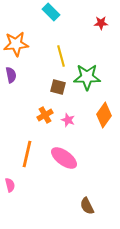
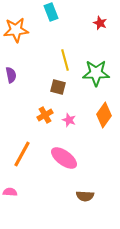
cyan rectangle: rotated 24 degrees clockwise
red star: moved 1 px left; rotated 24 degrees clockwise
orange star: moved 14 px up
yellow line: moved 4 px right, 4 px down
green star: moved 9 px right, 4 px up
pink star: moved 1 px right
orange line: moved 5 px left; rotated 16 degrees clockwise
pink semicircle: moved 7 px down; rotated 72 degrees counterclockwise
brown semicircle: moved 2 px left, 10 px up; rotated 60 degrees counterclockwise
